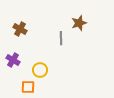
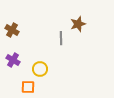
brown star: moved 1 px left, 1 px down
brown cross: moved 8 px left, 1 px down
yellow circle: moved 1 px up
